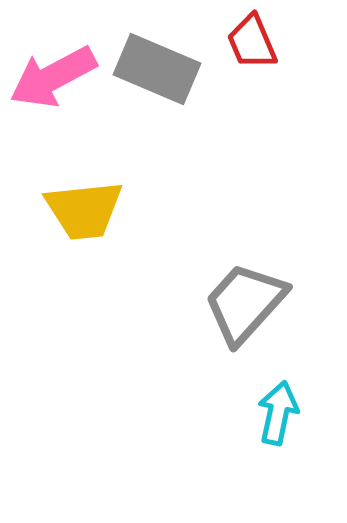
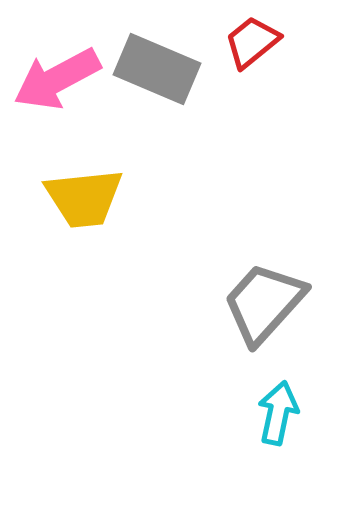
red trapezoid: rotated 74 degrees clockwise
pink arrow: moved 4 px right, 2 px down
yellow trapezoid: moved 12 px up
gray trapezoid: moved 19 px right
